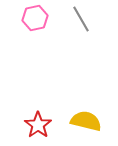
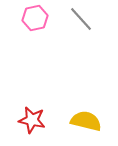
gray line: rotated 12 degrees counterclockwise
red star: moved 6 px left, 5 px up; rotated 24 degrees counterclockwise
